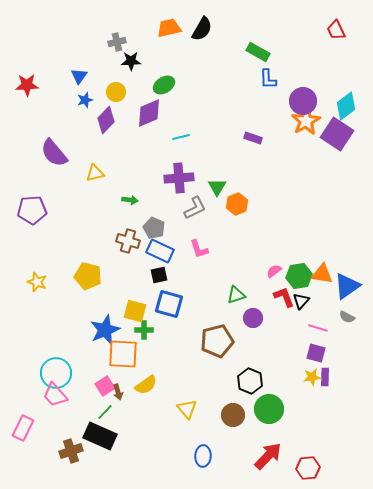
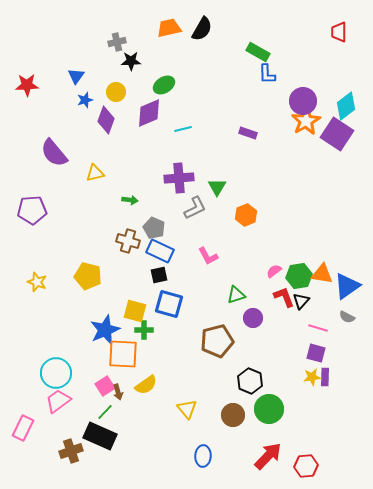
red trapezoid at (336, 30): moved 3 px right, 2 px down; rotated 25 degrees clockwise
blue triangle at (79, 76): moved 3 px left
blue L-shape at (268, 79): moved 1 px left, 5 px up
purple diamond at (106, 120): rotated 24 degrees counterclockwise
cyan line at (181, 137): moved 2 px right, 8 px up
purple rectangle at (253, 138): moved 5 px left, 5 px up
orange hexagon at (237, 204): moved 9 px right, 11 px down
pink L-shape at (199, 249): moved 9 px right, 7 px down; rotated 10 degrees counterclockwise
pink trapezoid at (55, 395): moved 3 px right, 6 px down; rotated 96 degrees clockwise
red hexagon at (308, 468): moved 2 px left, 2 px up
